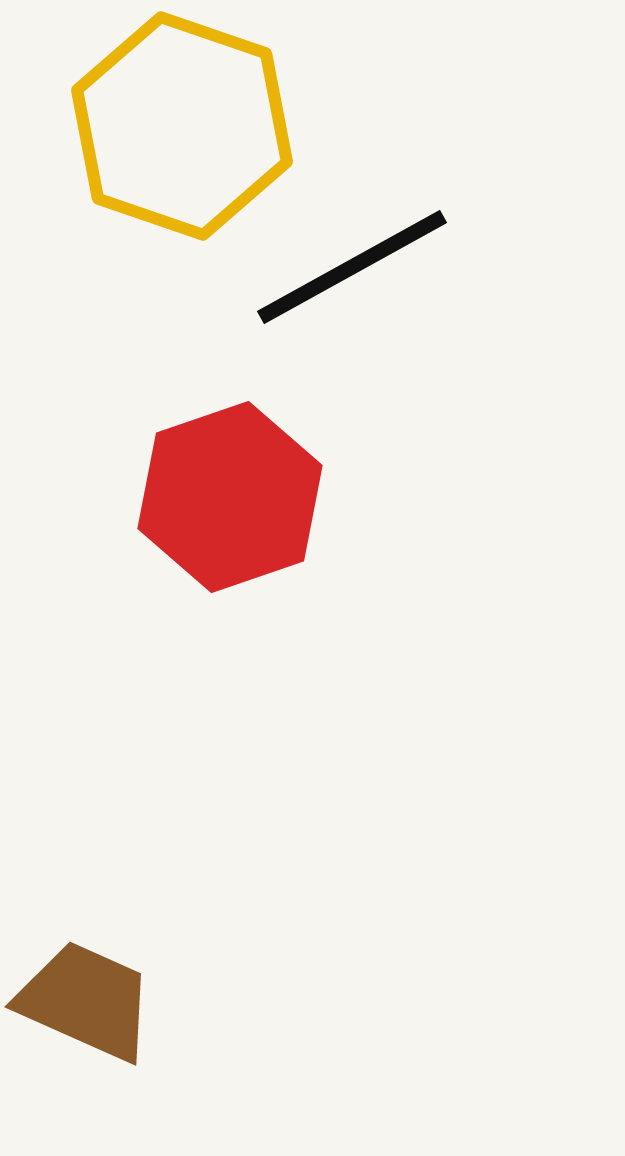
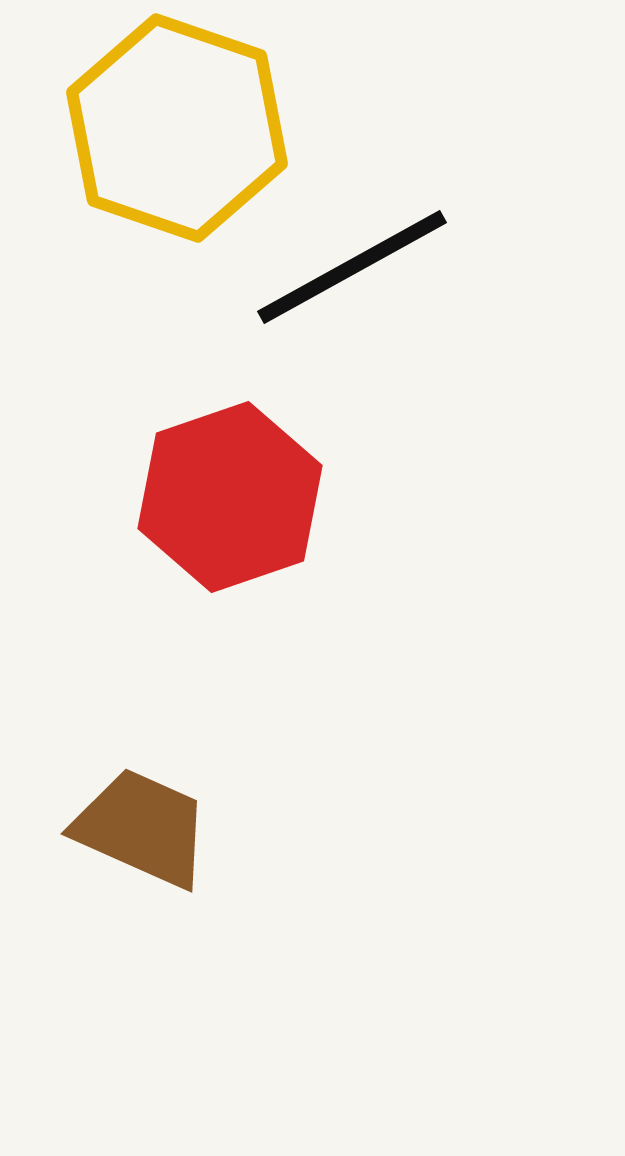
yellow hexagon: moved 5 px left, 2 px down
brown trapezoid: moved 56 px right, 173 px up
